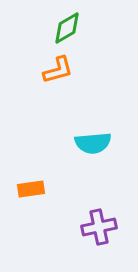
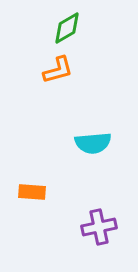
orange rectangle: moved 1 px right, 3 px down; rotated 12 degrees clockwise
